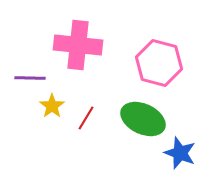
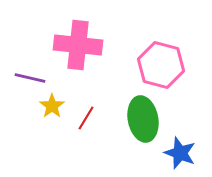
pink hexagon: moved 2 px right, 2 px down
purple line: rotated 12 degrees clockwise
green ellipse: rotated 54 degrees clockwise
